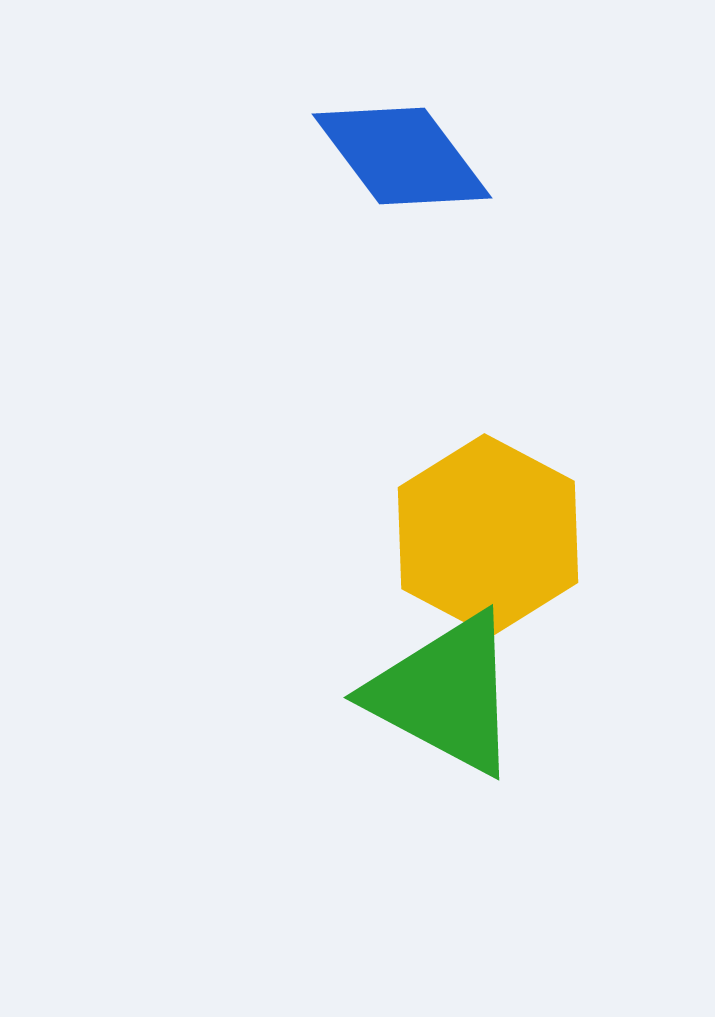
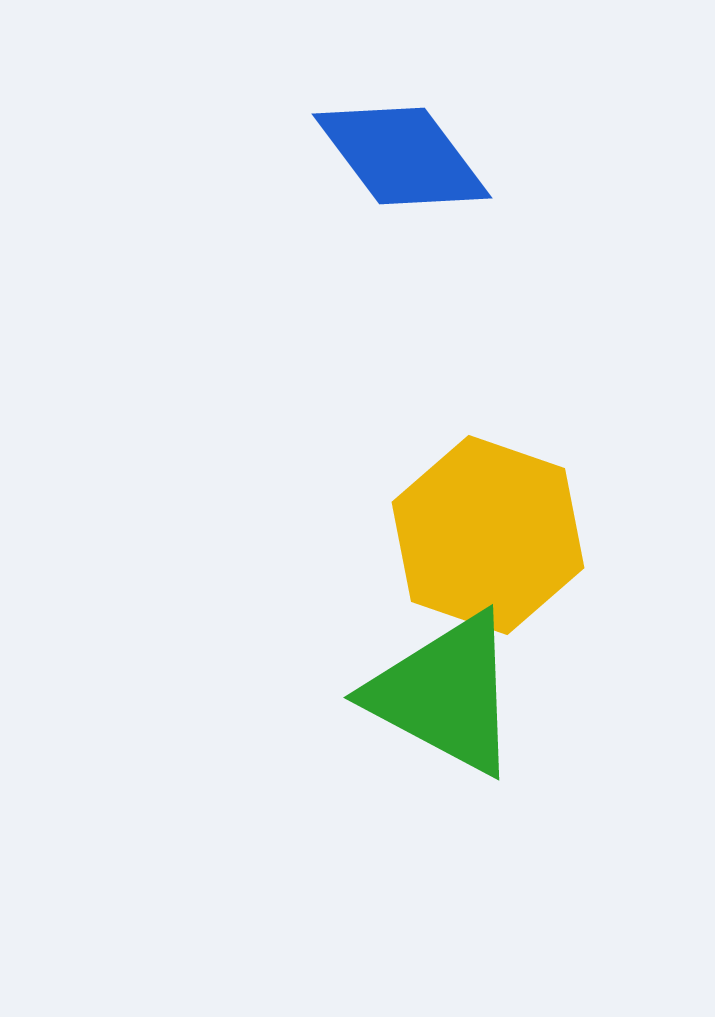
yellow hexagon: rotated 9 degrees counterclockwise
